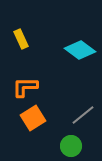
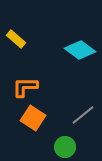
yellow rectangle: moved 5 px left; rotated 24 degrees counterclockwise
orange square: rotated 25 degrees counterclockwise
green circle: moved 6 px left, 1 px down
